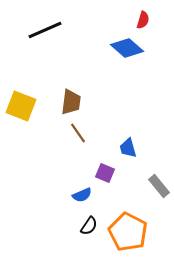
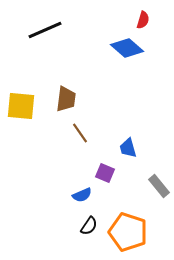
brown trapezoid: moved 5 px left, 3 px up
yellow square: rotated 16 degrees counterclockwise
brown line: moved 2 px right
orange pentagon: rotated 9 degrees counterclockwise
